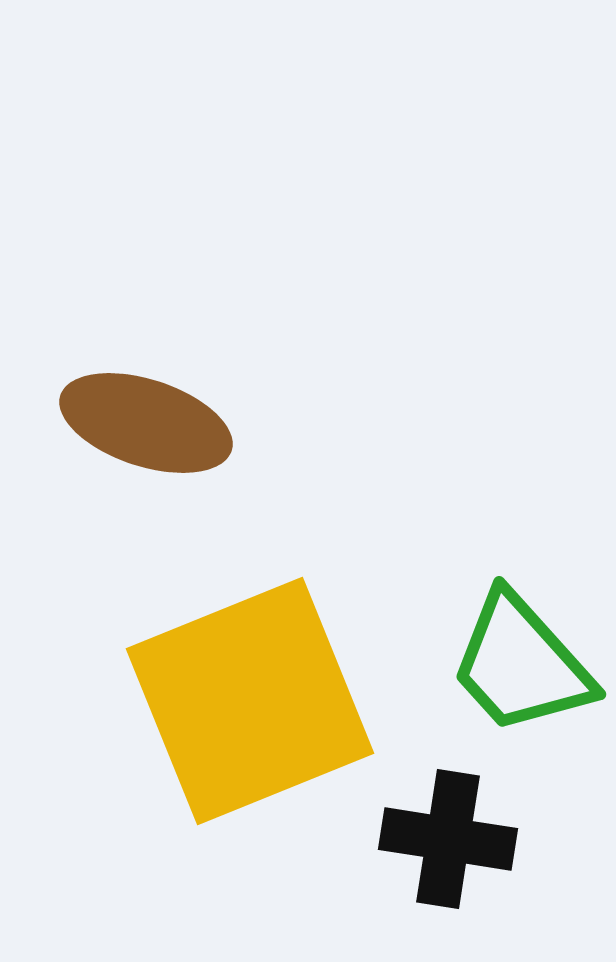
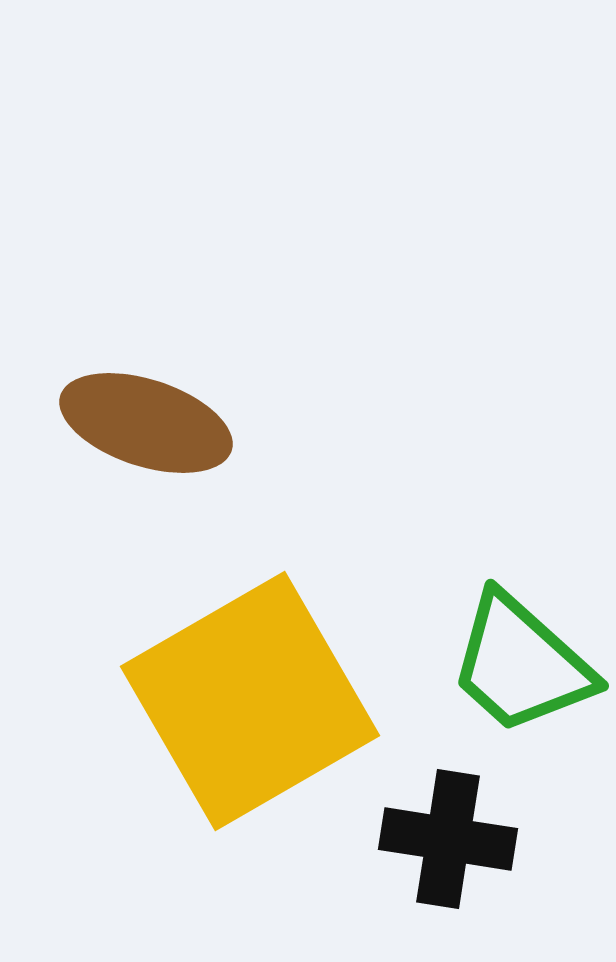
green trapezoid: rotated 6 degrees counterclockwise
yellow square: rotated 8 degrees counterclockwise
